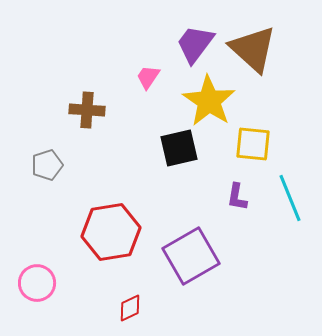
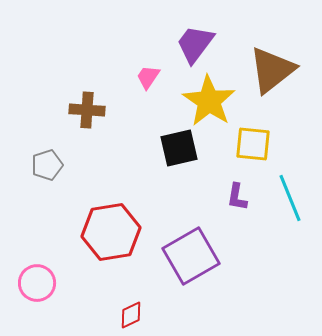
brown triangle: moved 19 px right, 21 px down; rotated 40 degrees clockwise
red diamond: moved 1 px right, 7 px down
